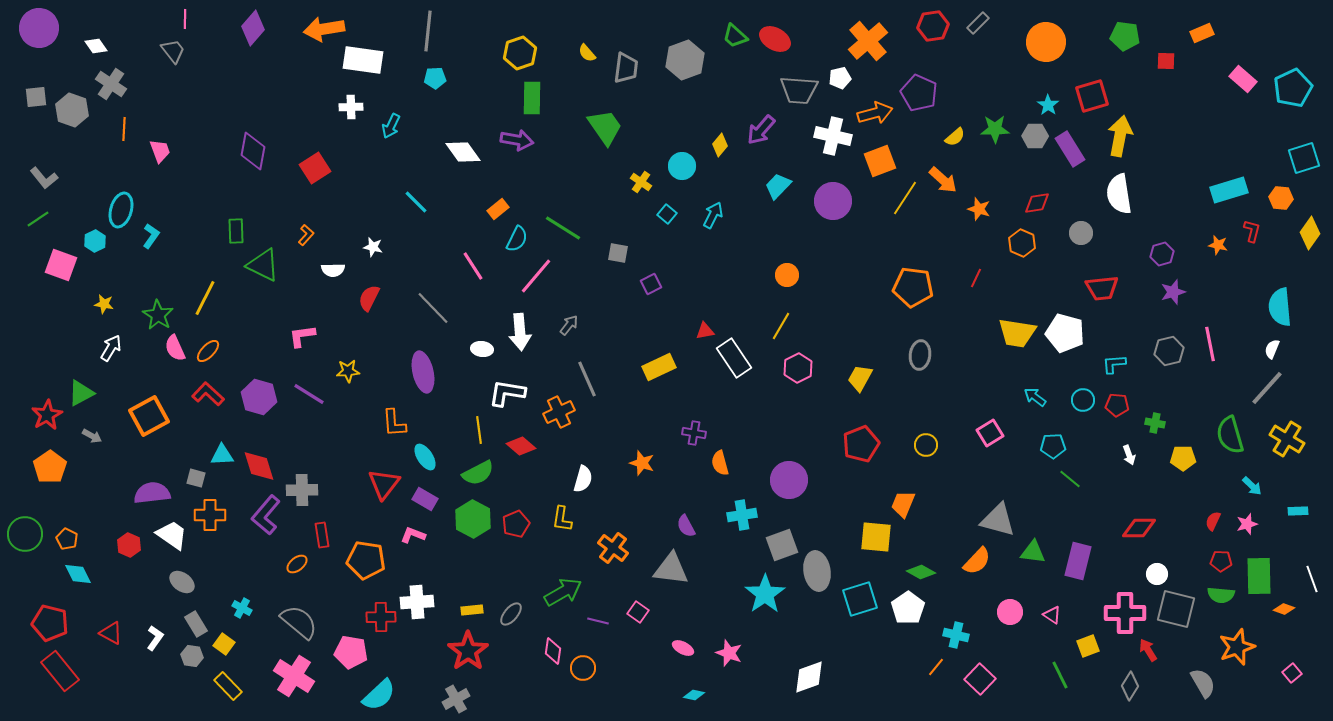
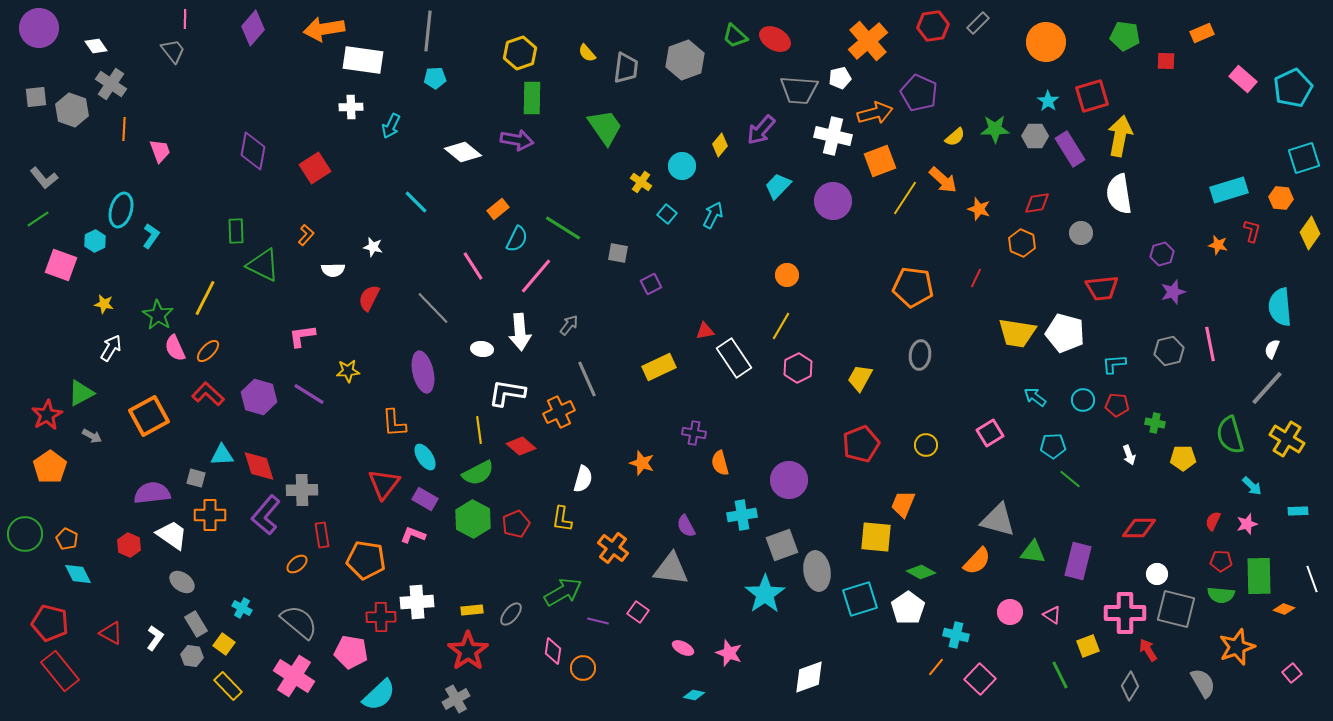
cyan star at (1048, 105): moved 4 px up
white diamond at (463, 152): rotated 15 degrees counterclockwise
